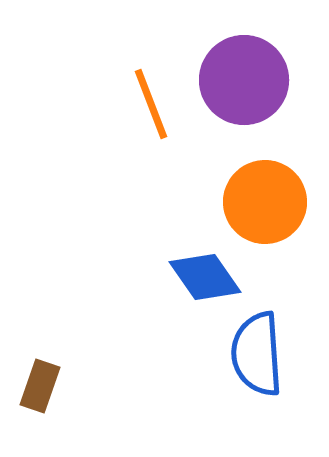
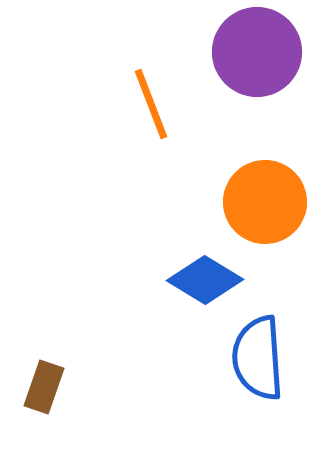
purple circle: moved 13 px right, 28 px up
blue diamond: moved 3 px down; rotated 24 degrees counterclockwise
blue semicircle: moved 1 px right, 4 px down
brown rectangle: moved 4 px right, 1 px down
